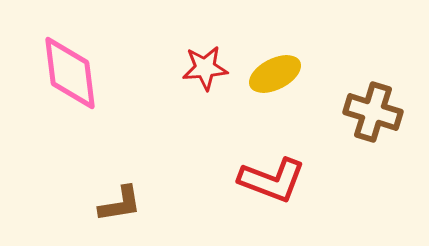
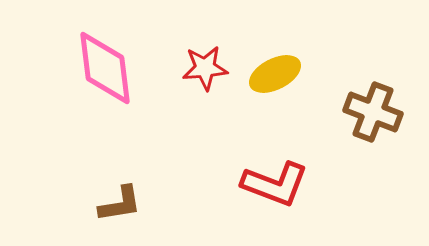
pink diamond: moved 35 px right, 5 px up
brown cross: rotated 4 degrees clockwise
red L-shape: moved 3 px right, 4 px down
